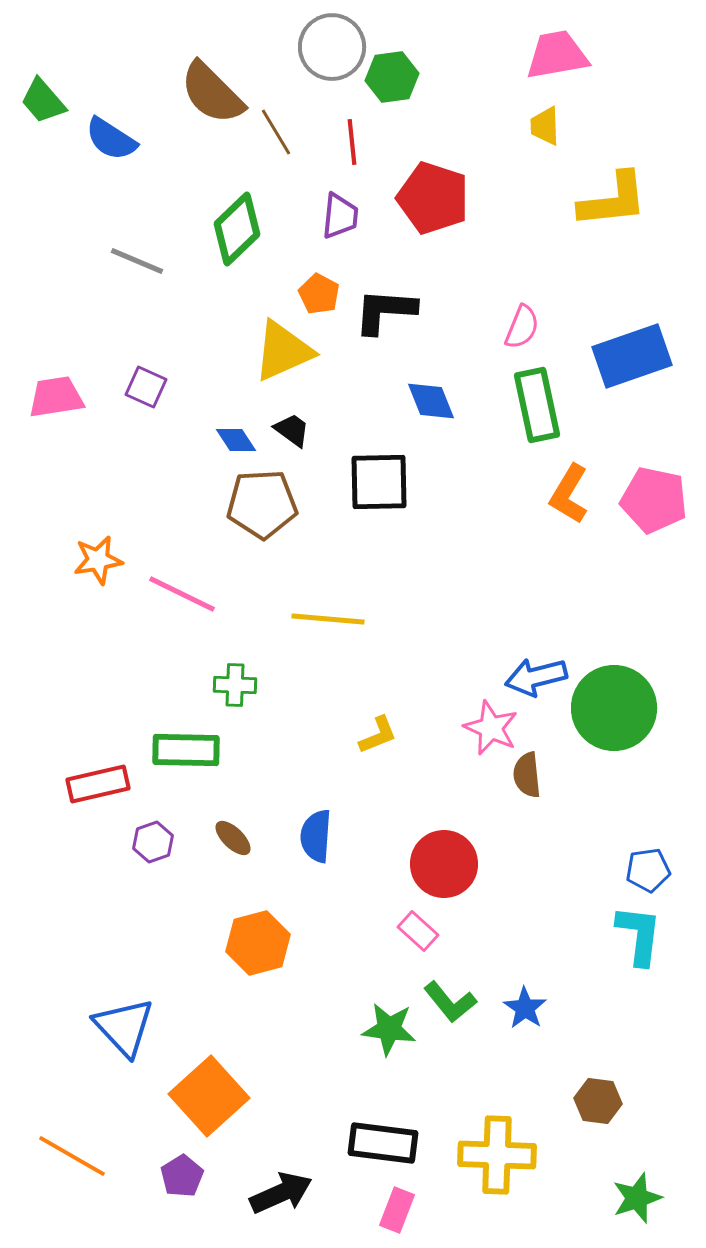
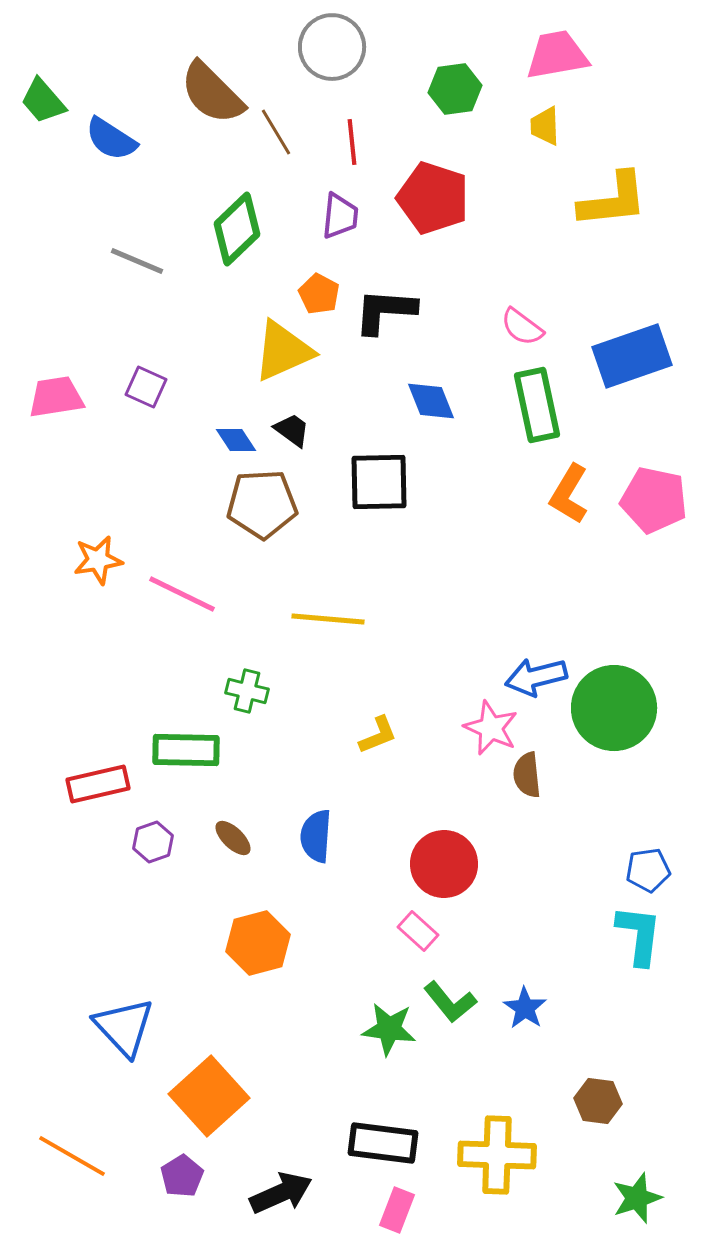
green hexagon at (392, 77): moved 63 px right, 12 px down
pink semicircle at (522, 327): rotated 105 degrees clockwise
green cross at (235, 685): moved 12 px right, 6 px down; rotated 12 degrees clockwise
